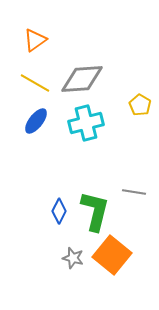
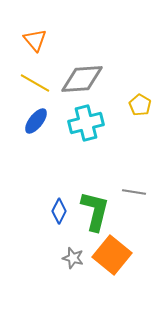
orange triangle: rotated 35 degrees counterclockwise
